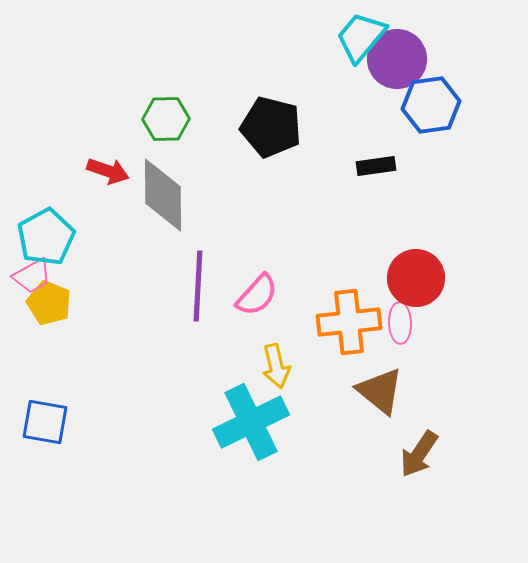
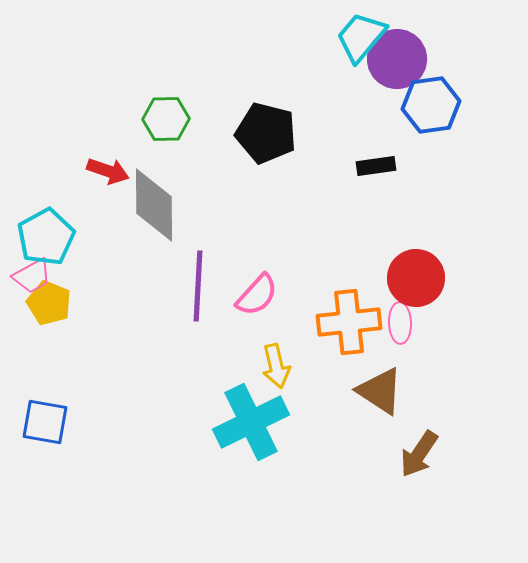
black pentagon: moved 5 px left, 6 px down
gray diamond: moved 9 px left, 10 px down
brown triangle: rotated 6 degrees counterclockwise
